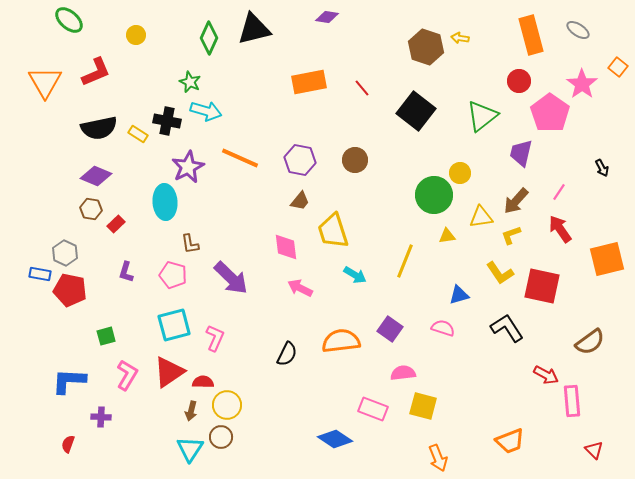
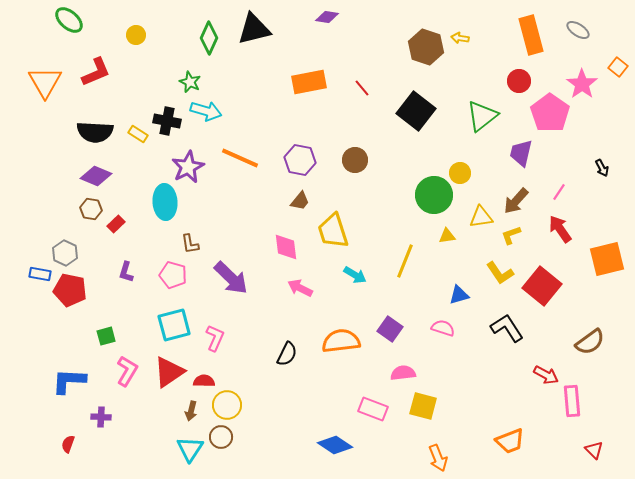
black semicircle at (99, 128): moved 4 px left, 4 px down; rotated 15 degrees clockwise
red square at (542, 286): rotated 27 degrees clockwise
pink L-shape at (127, 375): moved 4 px up
red semicircle at (203, 382): moved 1 px right, 1 px up
blue diamond at (335, 439): moved 6 px down
